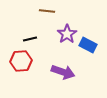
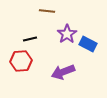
blue rectangle: moved 1 px up
purple arrow: rotated 140 degrees clockwise
